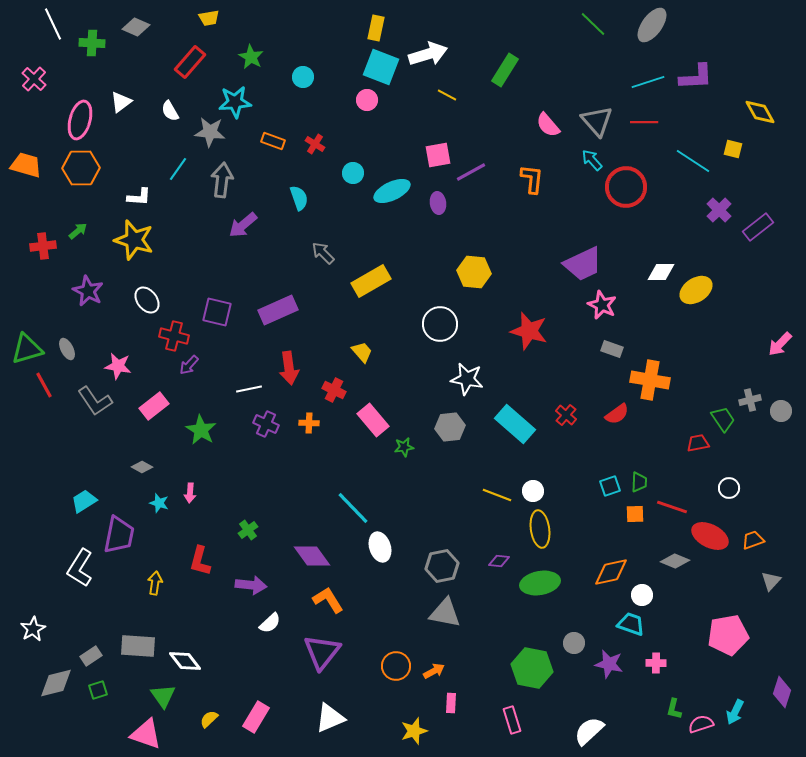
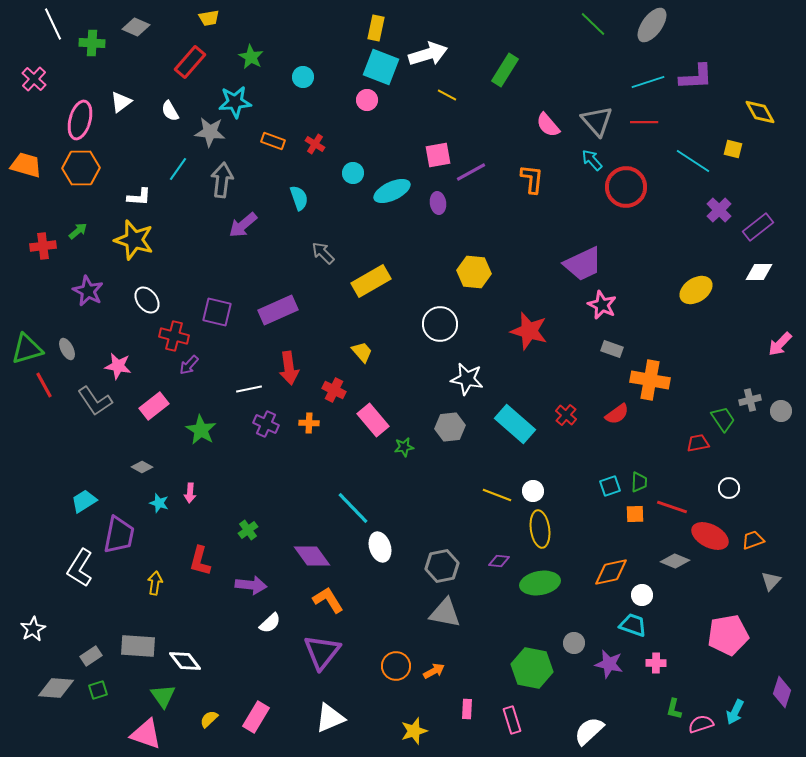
white diamond at (661, 272): moved 98 px right
cyan trapezoid at (631, 624): moved 2 px right, 1 px down
gray diamond at (56, 683): moved 5 px down; rotated 18 degrees clockwise
pink rectangle at (451, 703): moved 16 px right, 6 px down
